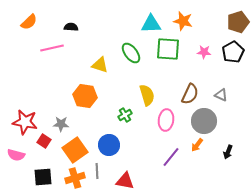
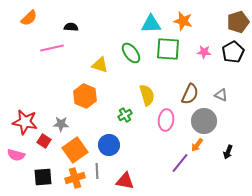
orange semicircle: moved 4 px up
orange hexagon: rotated 15 degrees clockwise
purple line: moved 9 px right, 6 px down
